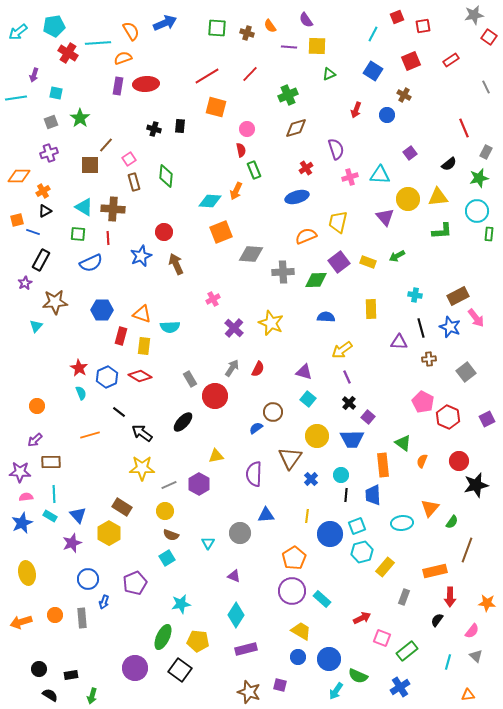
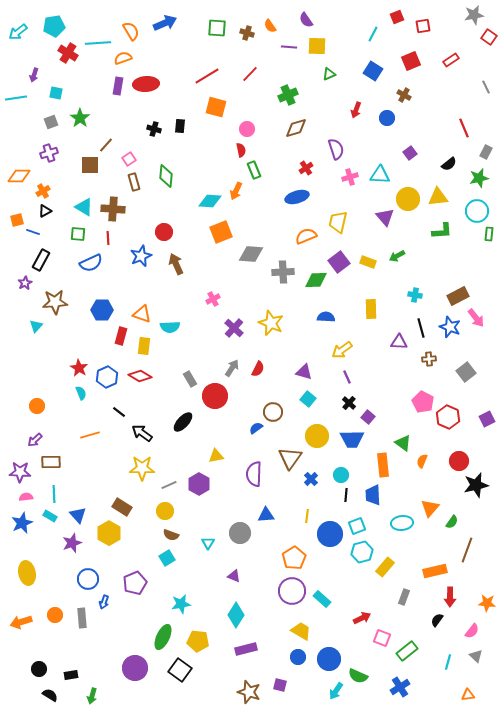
blue circle at (387, 115): moved 3 px down
